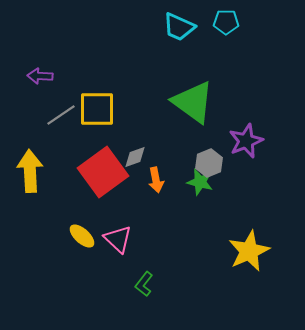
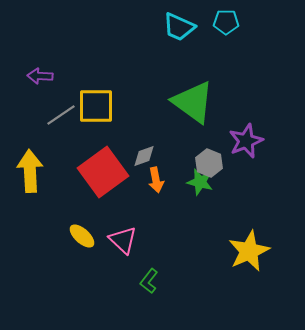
yellow square: moved 1 px left, 3 px up
gray diamond: moved 9 px right, 1 px up
gray hexagon: rotated 16 degrees counterclockwise
pink triangle: moved 5 px right, 1 px down
green L-shape: moved 5 px right, 3 px up
